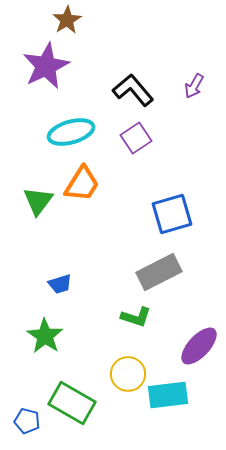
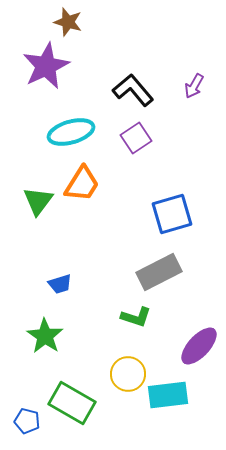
brown star: moved 1 px right, 2 px down; rotated 24 degrees counterclockwise
